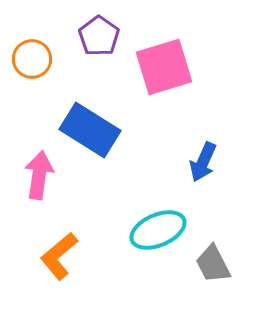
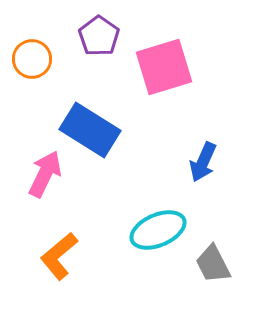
pink arrow: moved 6 px right, 1 px up; rotated 18 degrees clockwise
